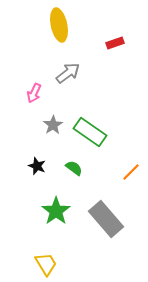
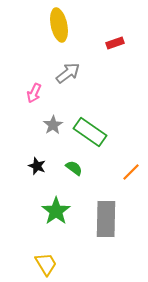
gray rectangle: rotated 42 degrees clockwise
